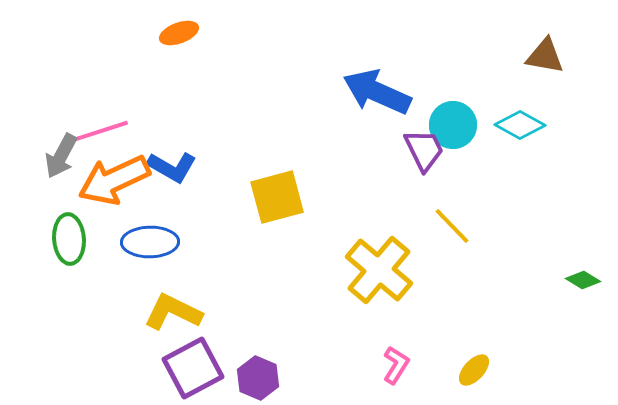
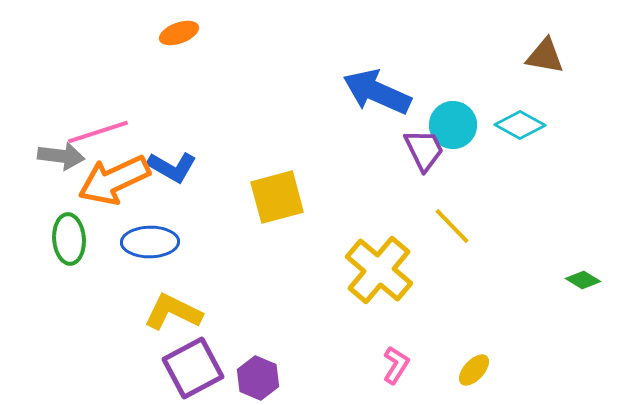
gray arrow: rotated 111 degrees counterclockwise
